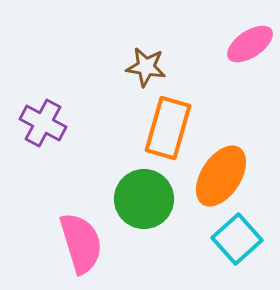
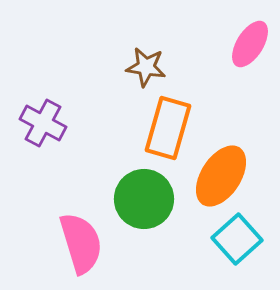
pink ellipse: rotated 24 degrees counterclockwise
